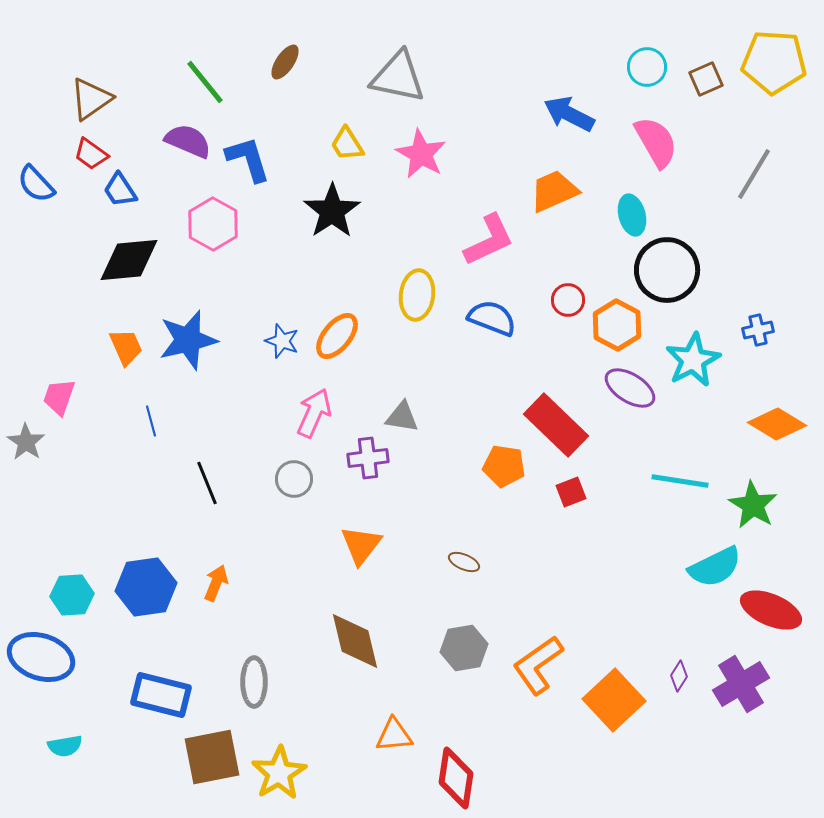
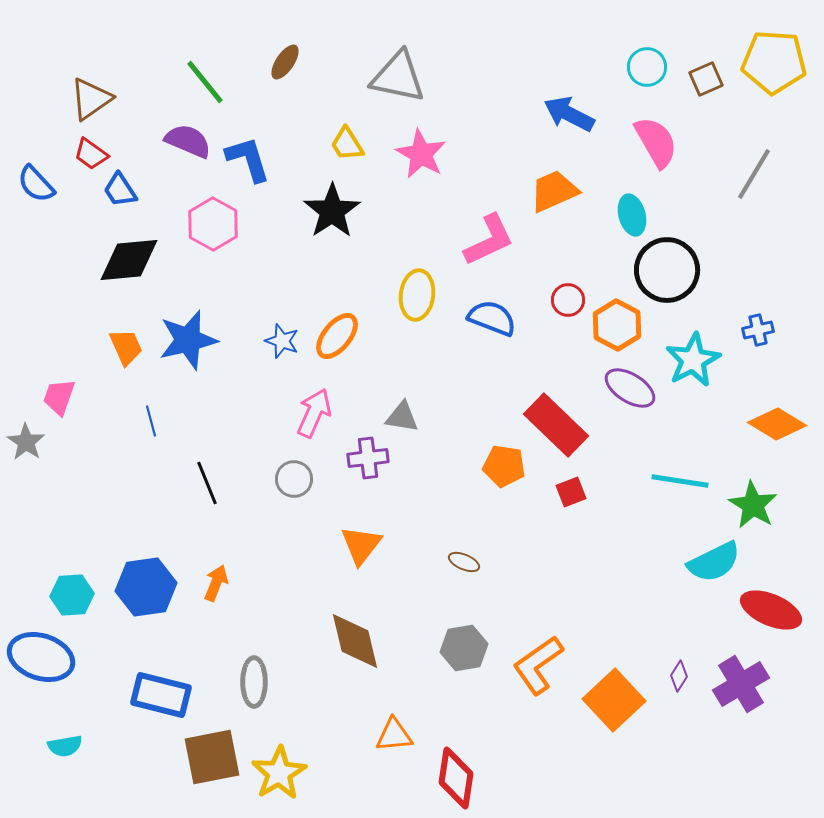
cyan semicircle at (715, 567): moved 1 px left, 5 px up
